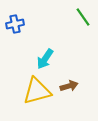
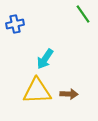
green line: moved 3 px up
brown arrow: moved 8 px down; rotated 18 degrees clockwise
yellow triangle: rotated 12 degrees clockwise
